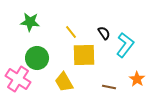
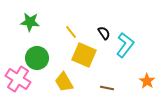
yellow square: rotated 25 degrees clockwise
orange star: moved 10 px right, 2 px down
brown line: moved 2 px left, 1 px down
